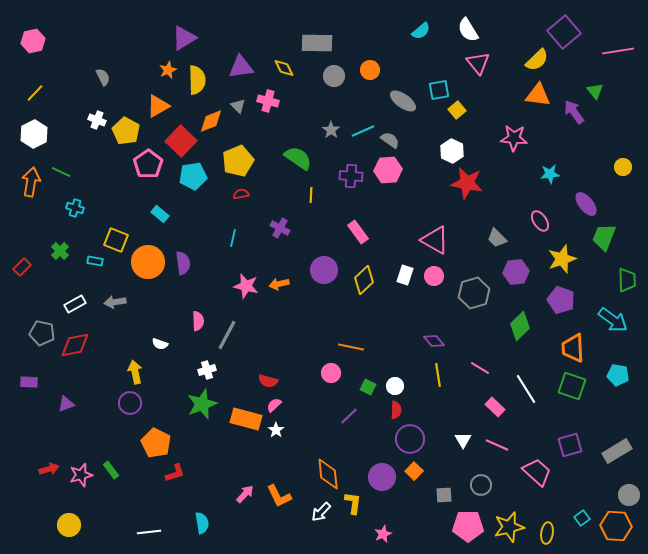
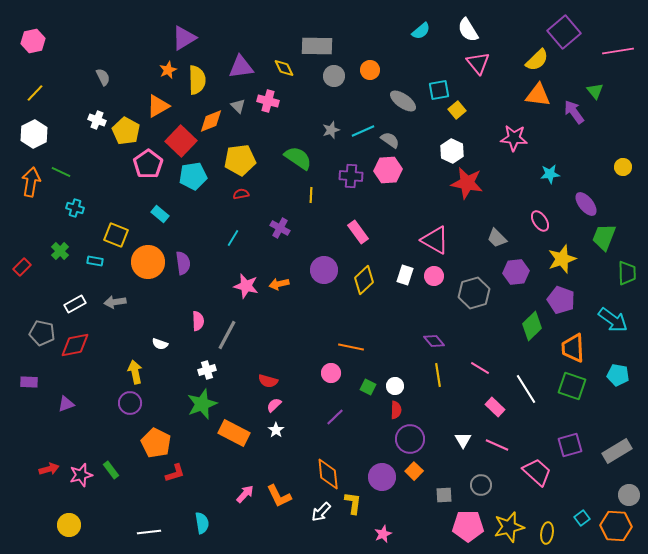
gray rectangle at (317, 43): moved 3 px down
gray star at (331, 130): rotated 18 degrees clockwise
yellow pentagon at (238, 161): moved 2 px right, 1 px up; rotated 16 degrees clockwise
cyan line at (233, 238): rotated 18 degrees clockwise
yellow square at (116, 240): moved 5 px up
green trapezoid at (627, 280): moved 7 px up
green diamond at (520, 326): moved 12 px right
purple line at (349, 416): moved 14 px left, 1 px down
orange rectangle at (246, 419): moved 12 px left, 14 px down; rotated 12 degrees clockwise
